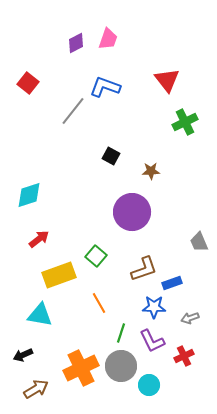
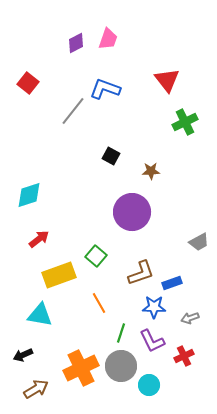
blue L-shape: moved 2 px down
gray trapezoid: rotated 95 degrees counterclockwise
brown L-shape: moved 3 px left, 4 px down
